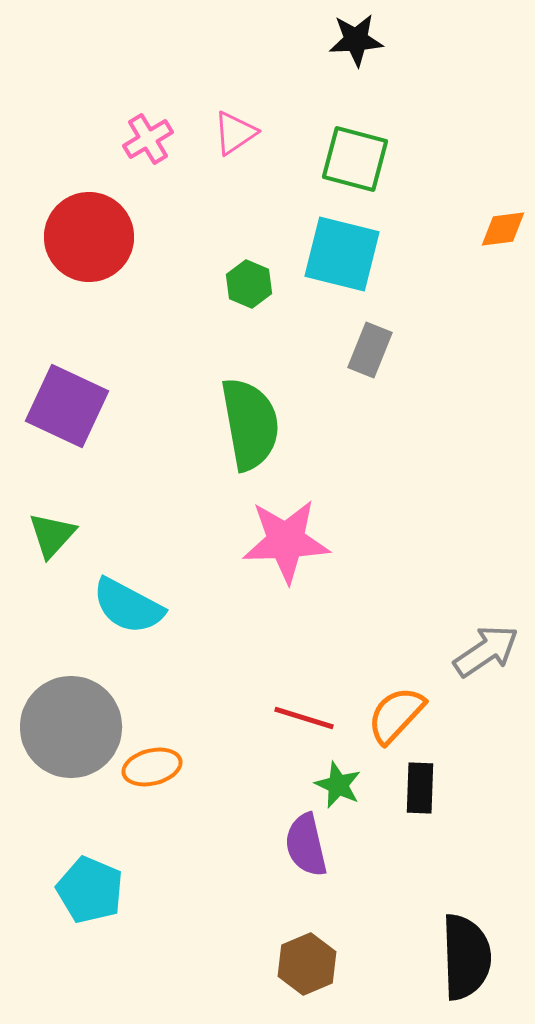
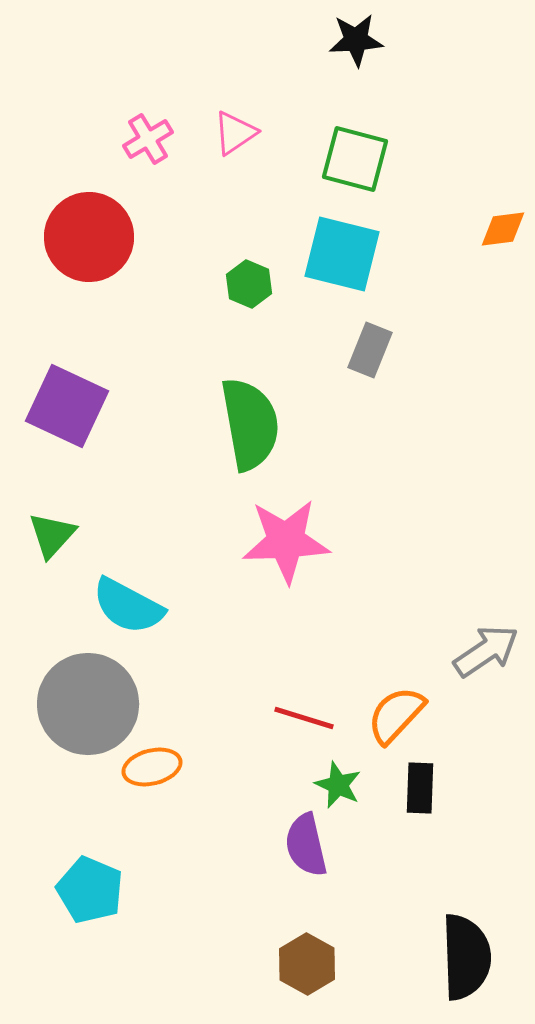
gray circle: moved 17 px right, 23 px up
brown hexagon: rotated 8 degrees counterclockwise
